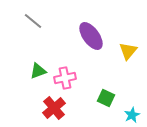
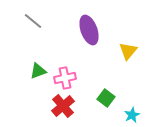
purple ellipse: moved 2 px left, 6 px up; rotated 16 degrees clockwise
green square: rotated 12 degrees clockwise
red cross: moved 9 px right, 2 px up
